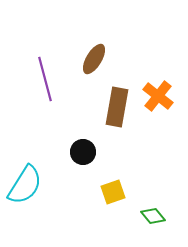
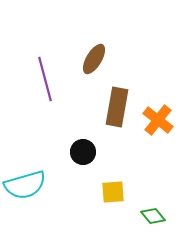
orange cross: moved 24 px down
cyan semicircle: rotated 42 degrees clockwise
yellow square: rotated 15 degrees clockwise
